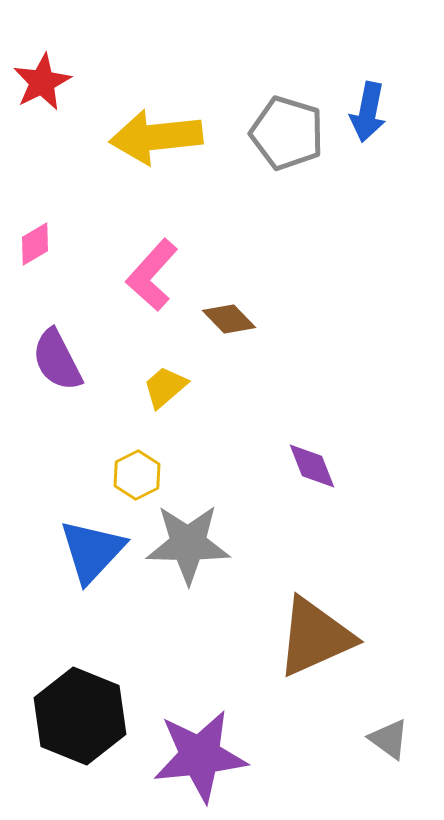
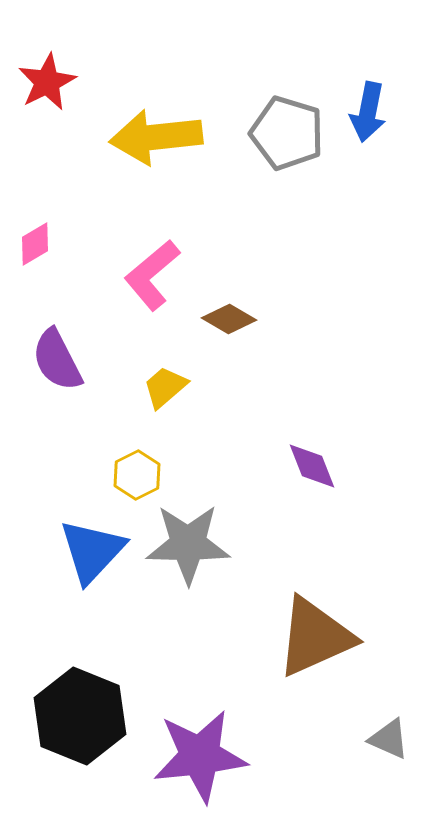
red star: moved 5 px right
pink L-shape: rotated 8 degrees clockwise
brown diamond: rotated 16 degrees counterclockwise
gray triangle: rotated 12 degrees counterclockwise
